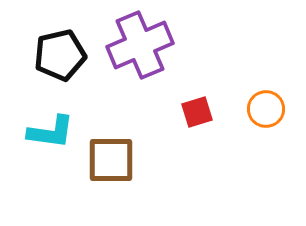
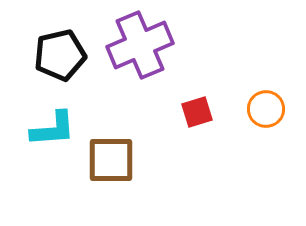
cyan L-shape: moved 2 px right, 3 px up; rotated 12 degrees counterclockwise
